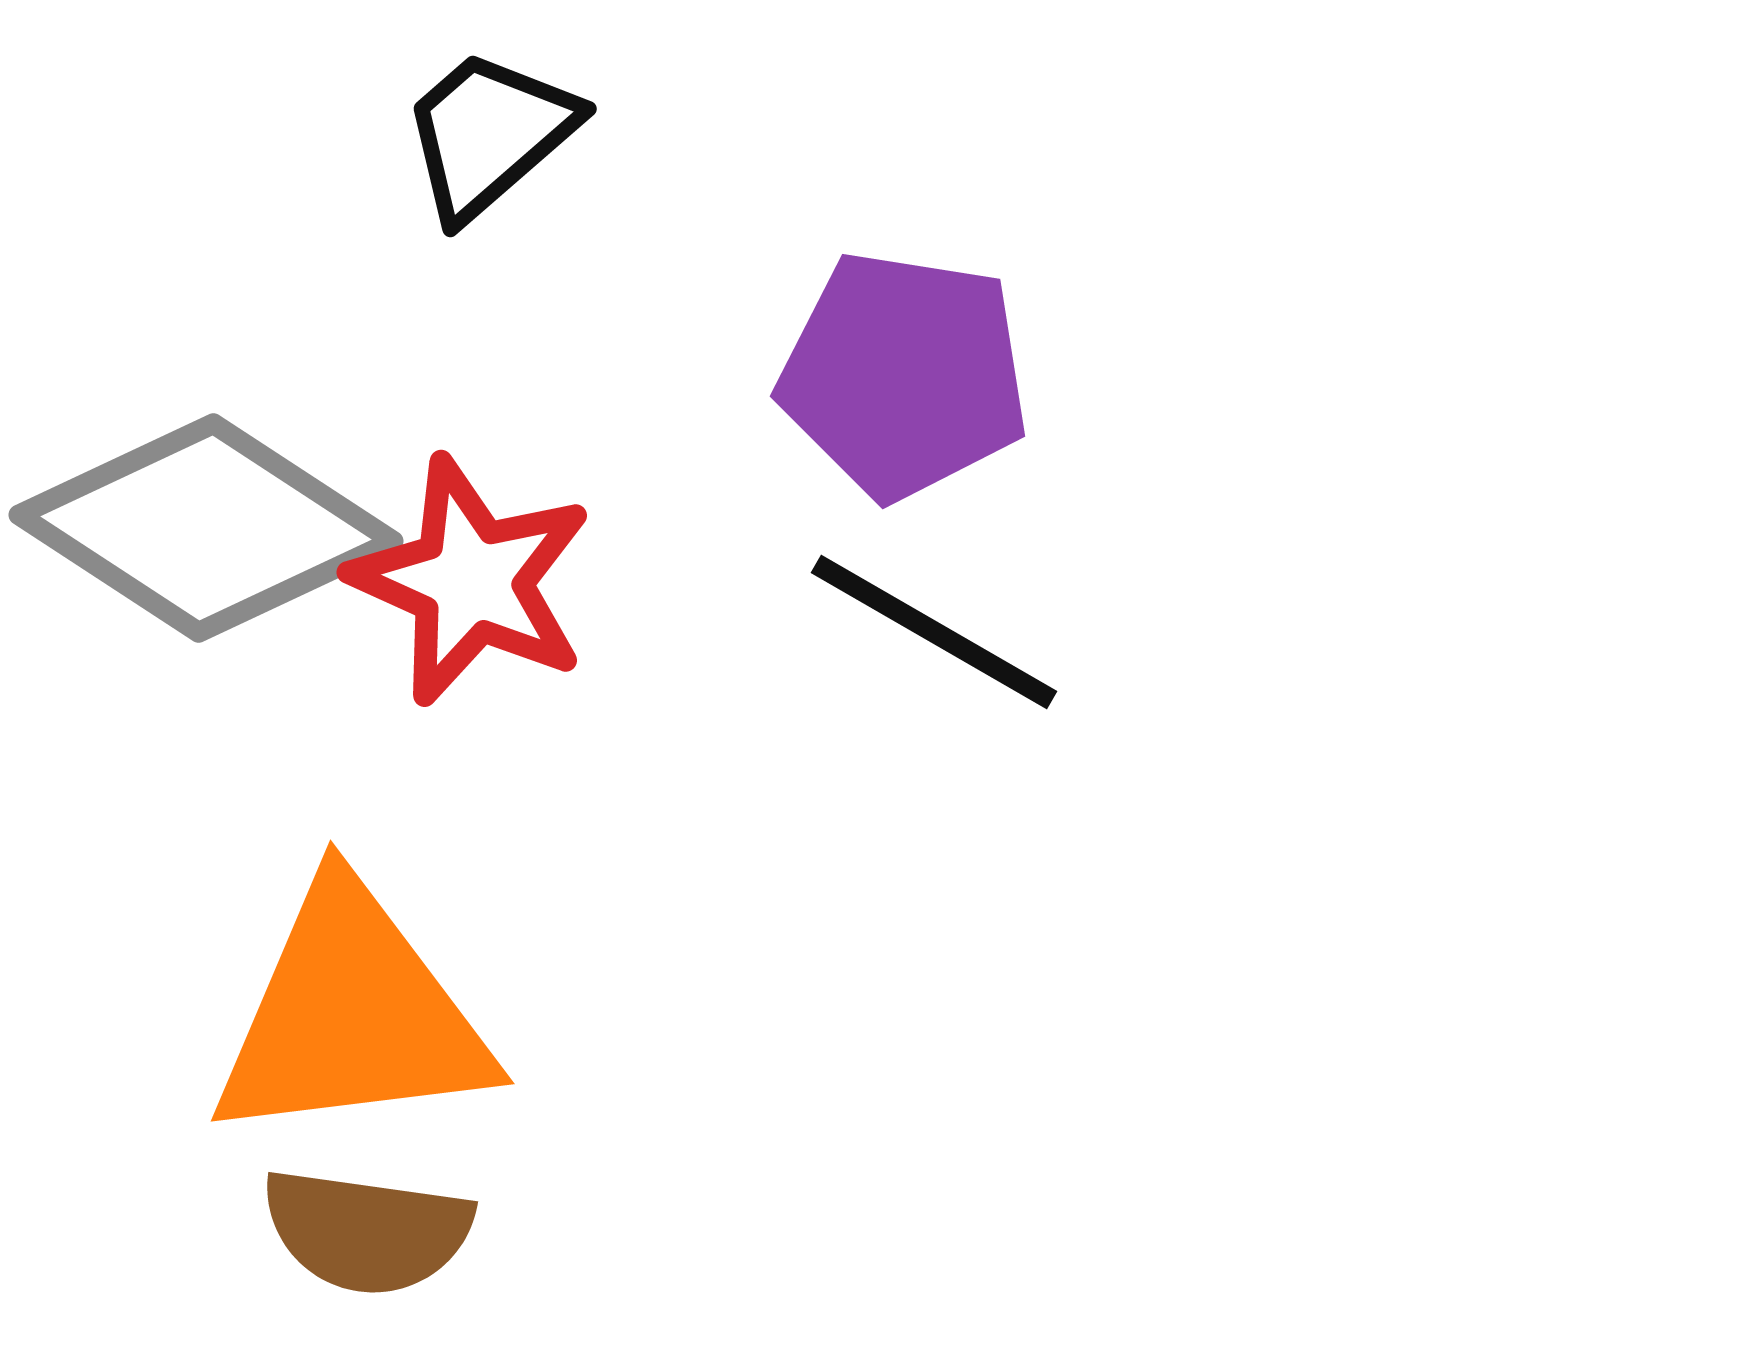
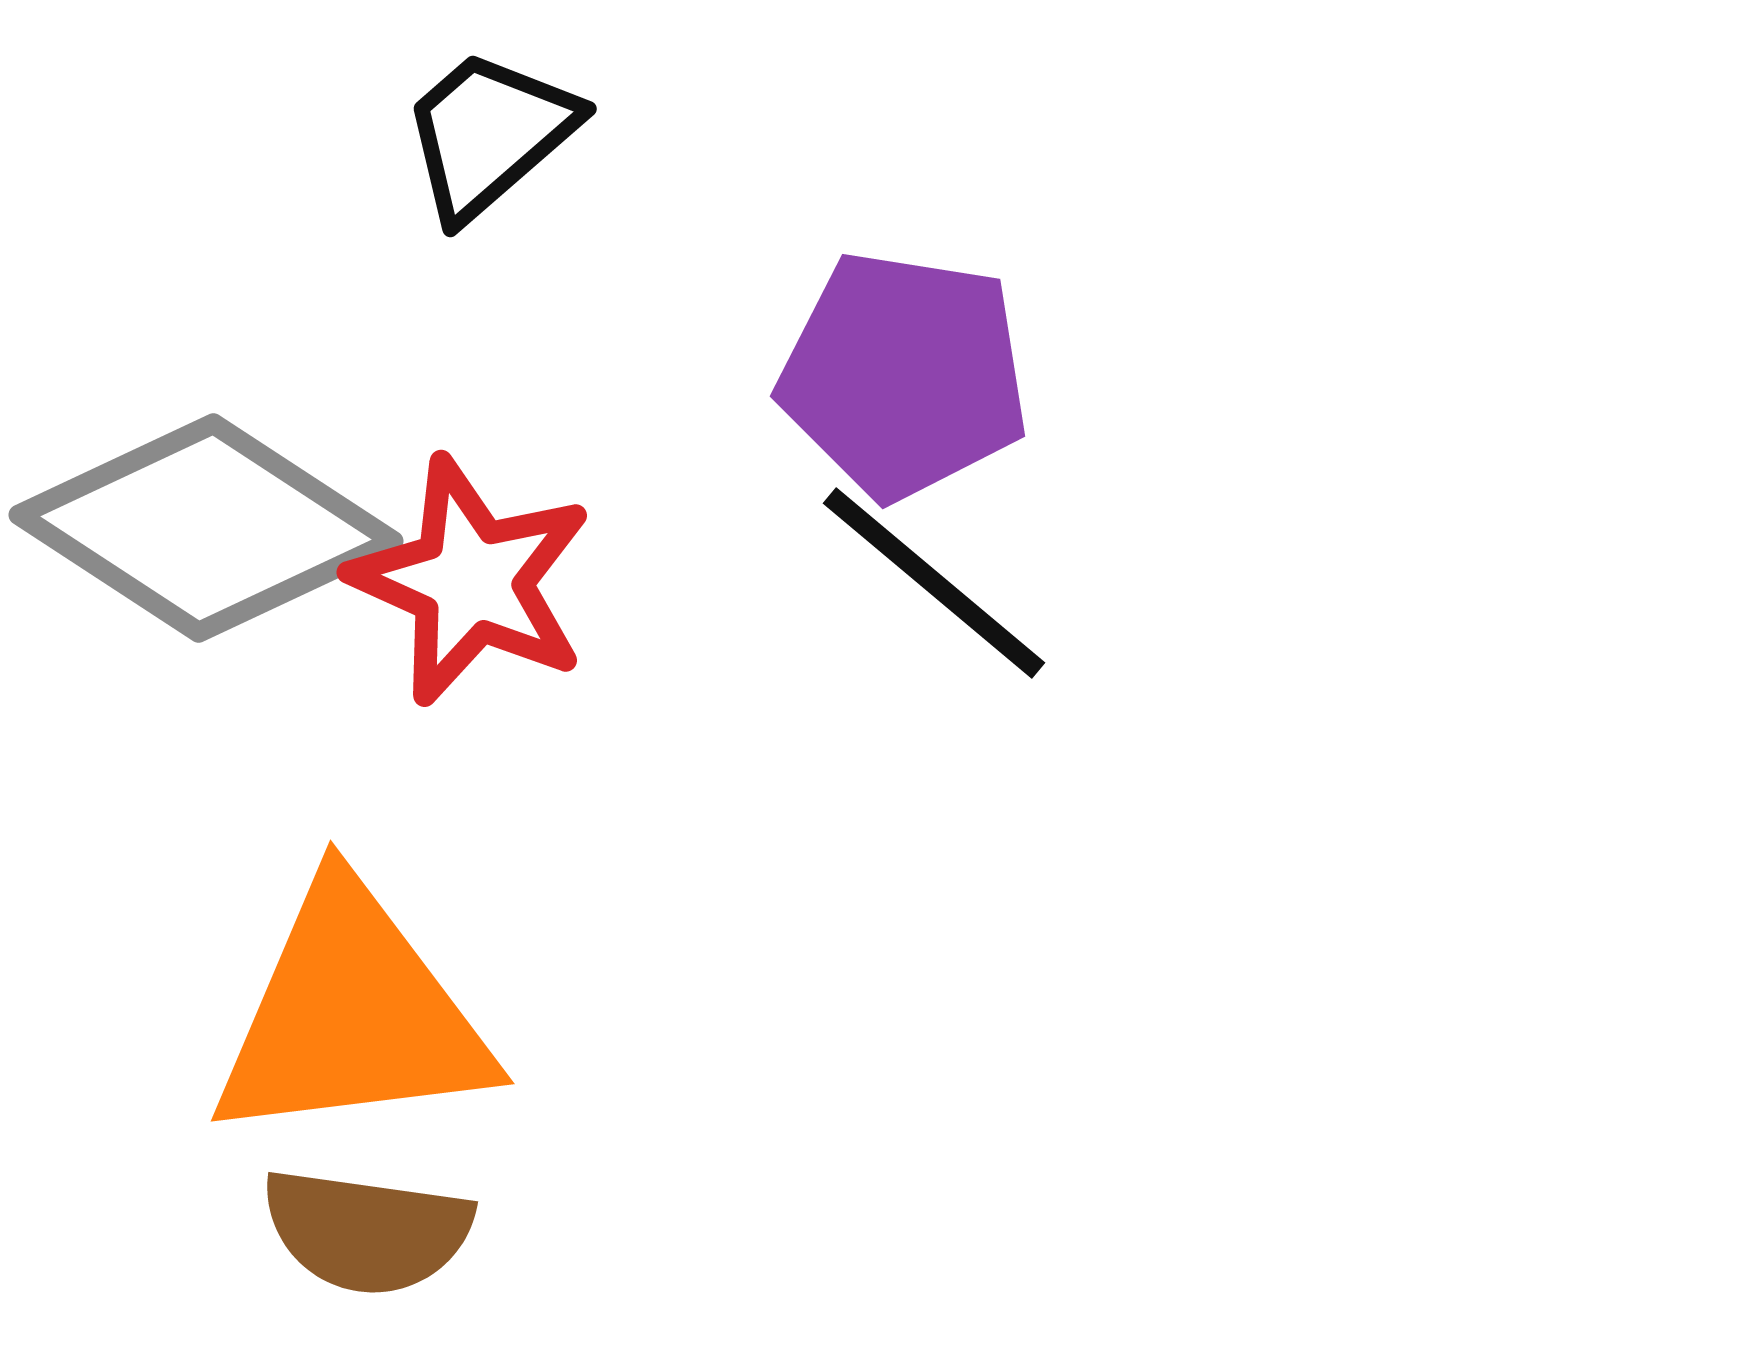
black line: moved 49 px up; rotated 10 degrees clockwise
